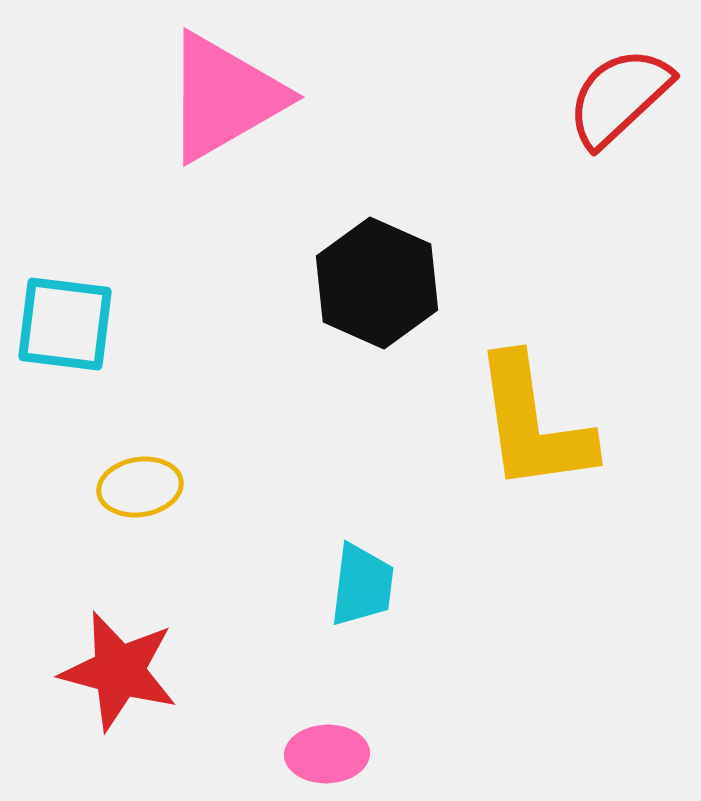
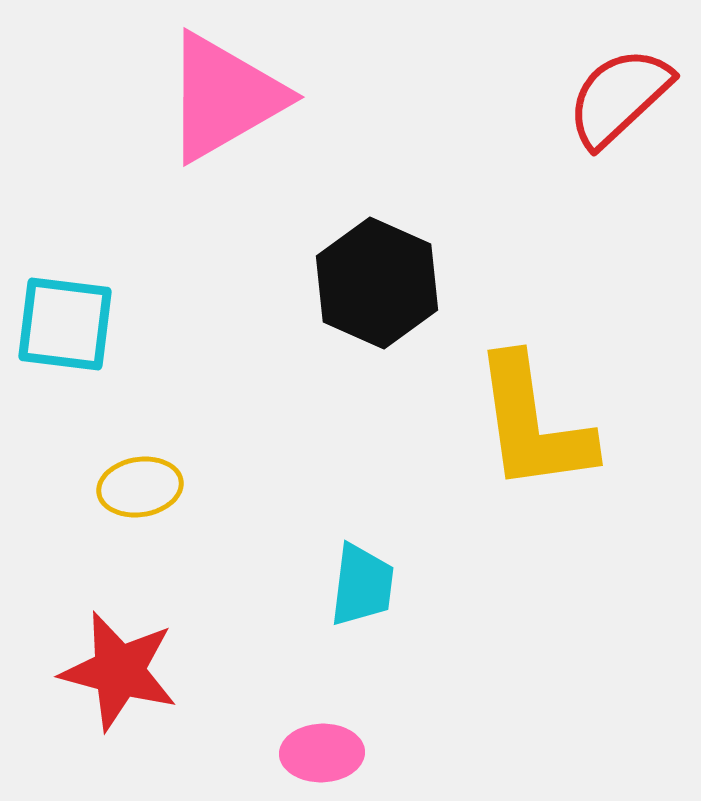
pink ellipse: moved 5 px left, 1 px up
